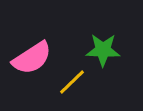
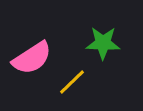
green star: moved 7 px up
